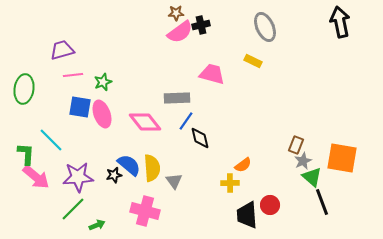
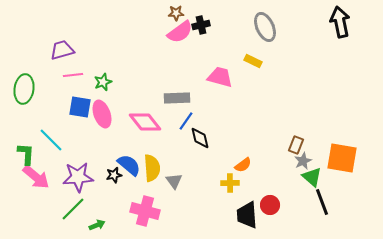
pink trapezoid: moved 8 px right, 3 px down
